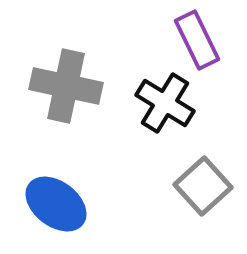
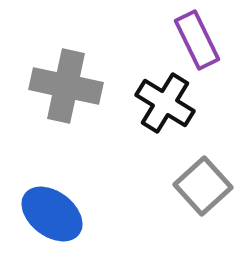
blue ellipse: moved 4 px left, 10 px down
